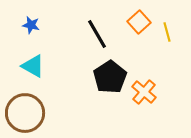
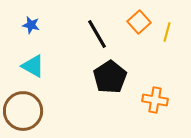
yellow line: rotated 30 degrees clockwise
orange cross: moved 11 px right, 8 px down; rotated 30 degrees counterclockwise
brown circle: moved 2 px left, 2 px up
